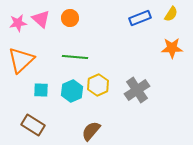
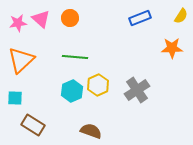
yellow semicircle: moved 10 px right, 2 px down
cyan square: moved 26 px left, 8 px down
brown semicircle: rotated 70 degrees clockwise
